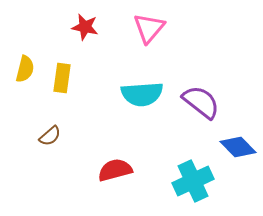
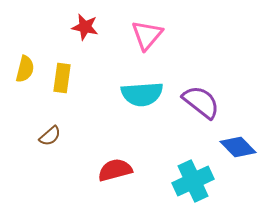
pink triangle: moved 2 px left, 7 px down
